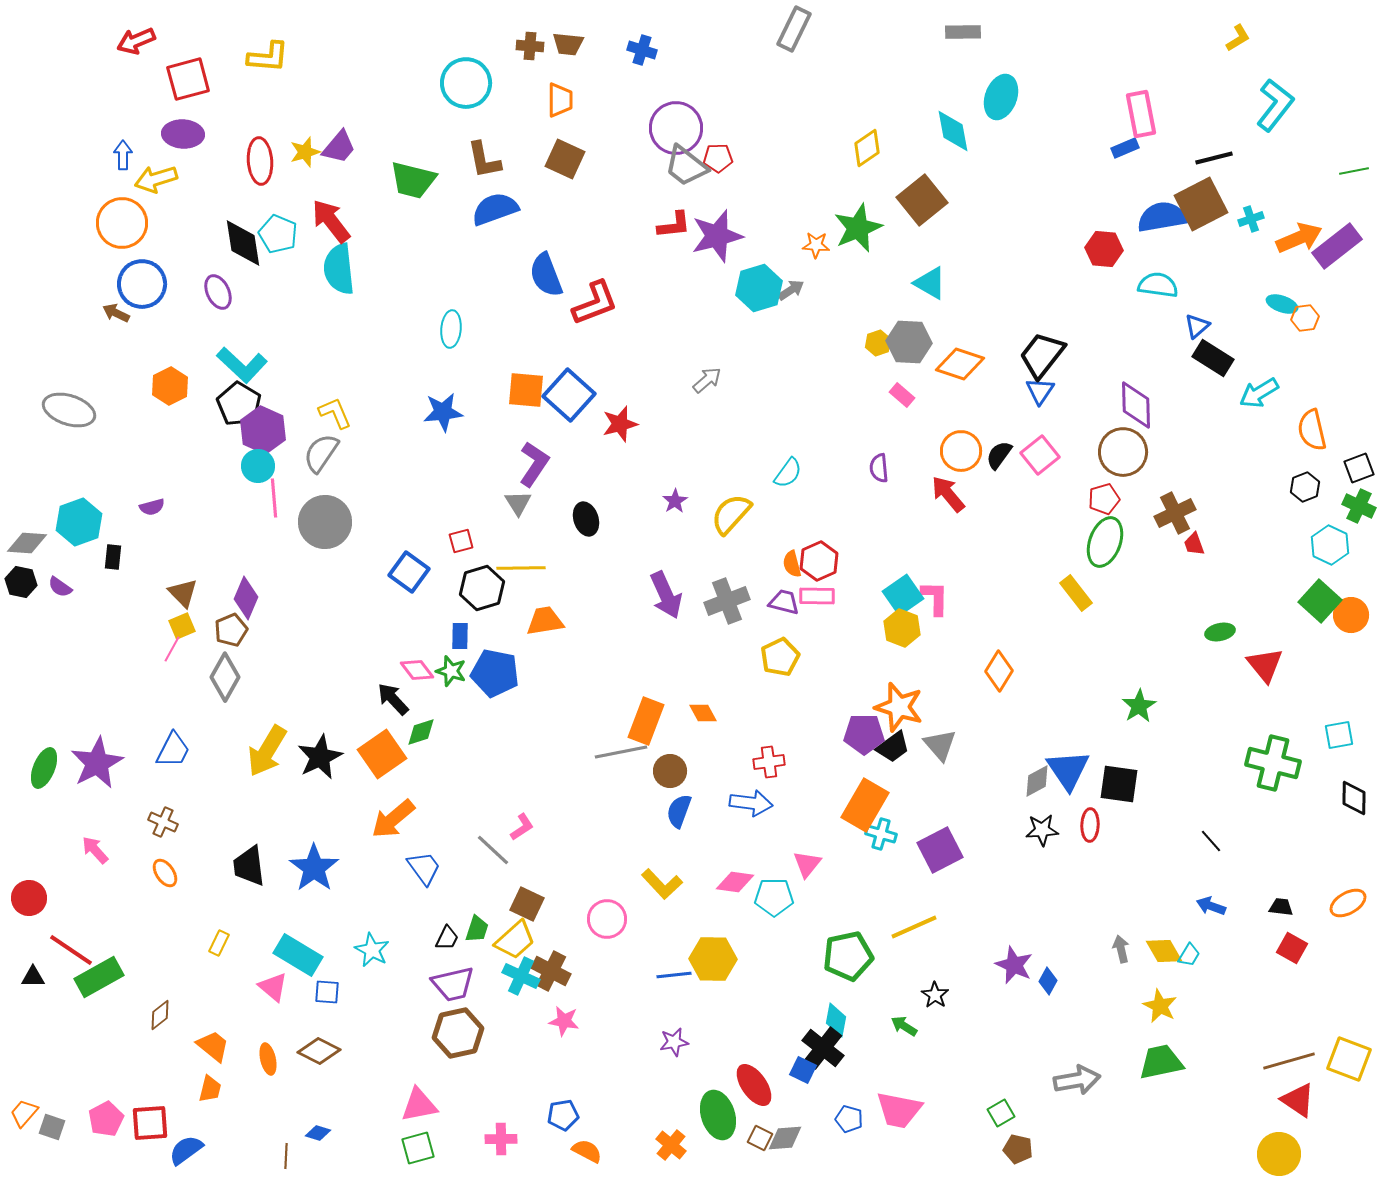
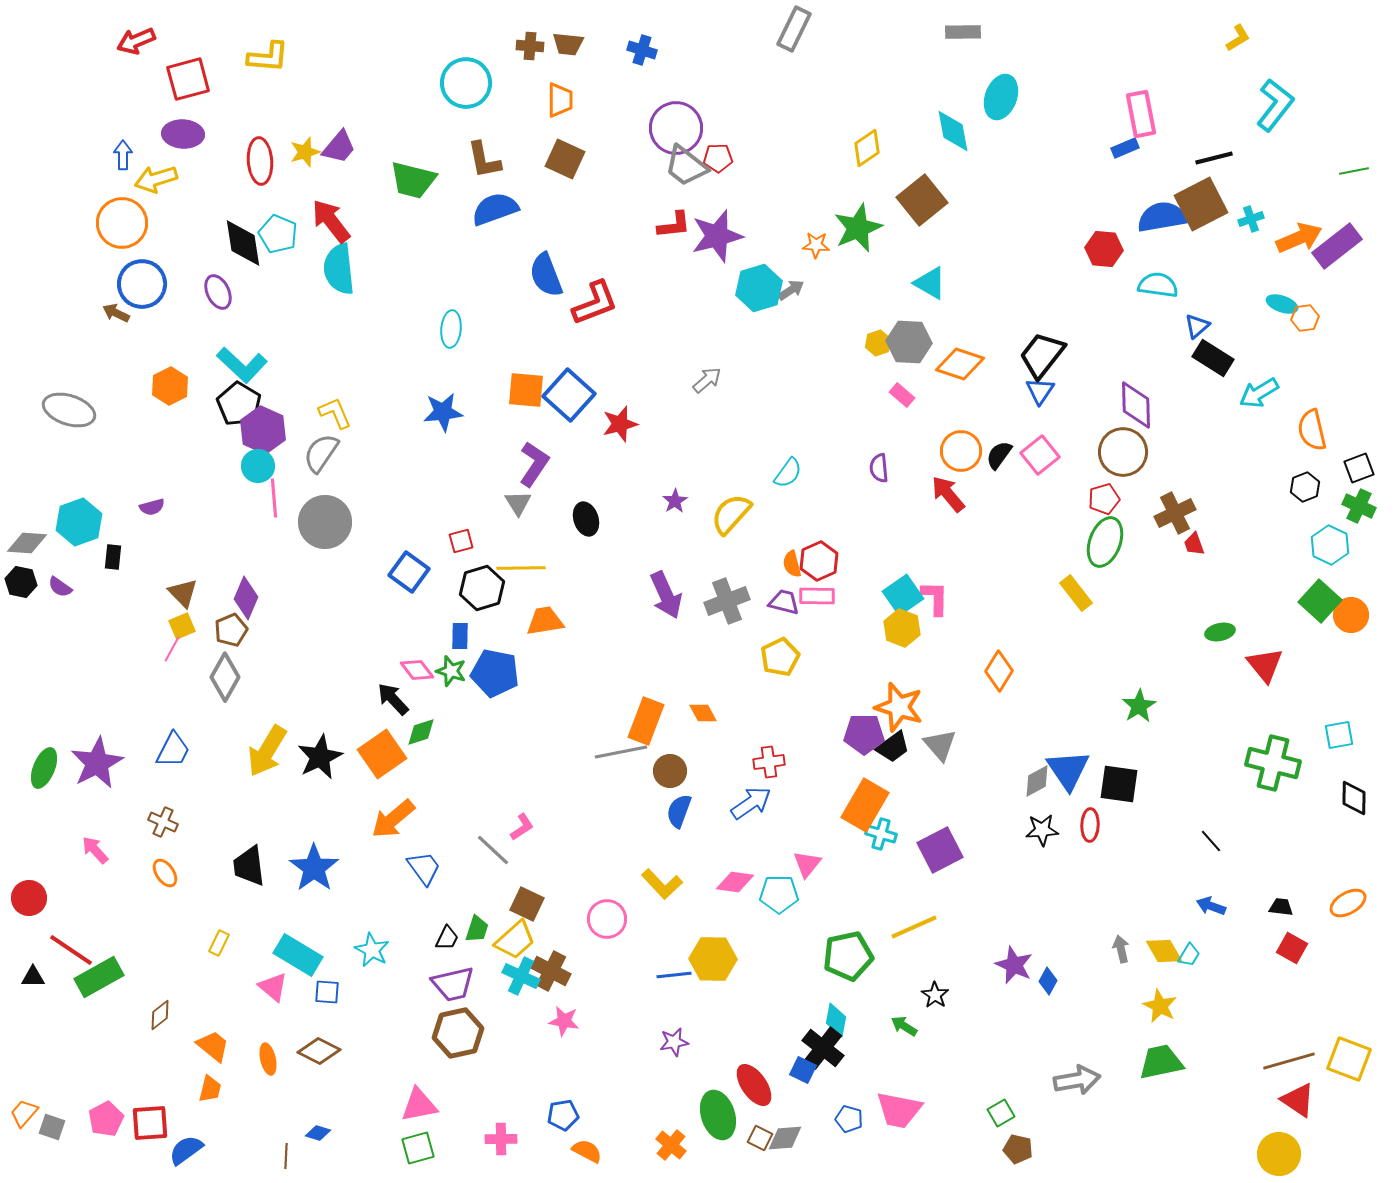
blue arrow at (751, 803): rotated 42 degrees counterclockwise
cyan pentagon at (774, 897): moved 5 px right, 3 px up
